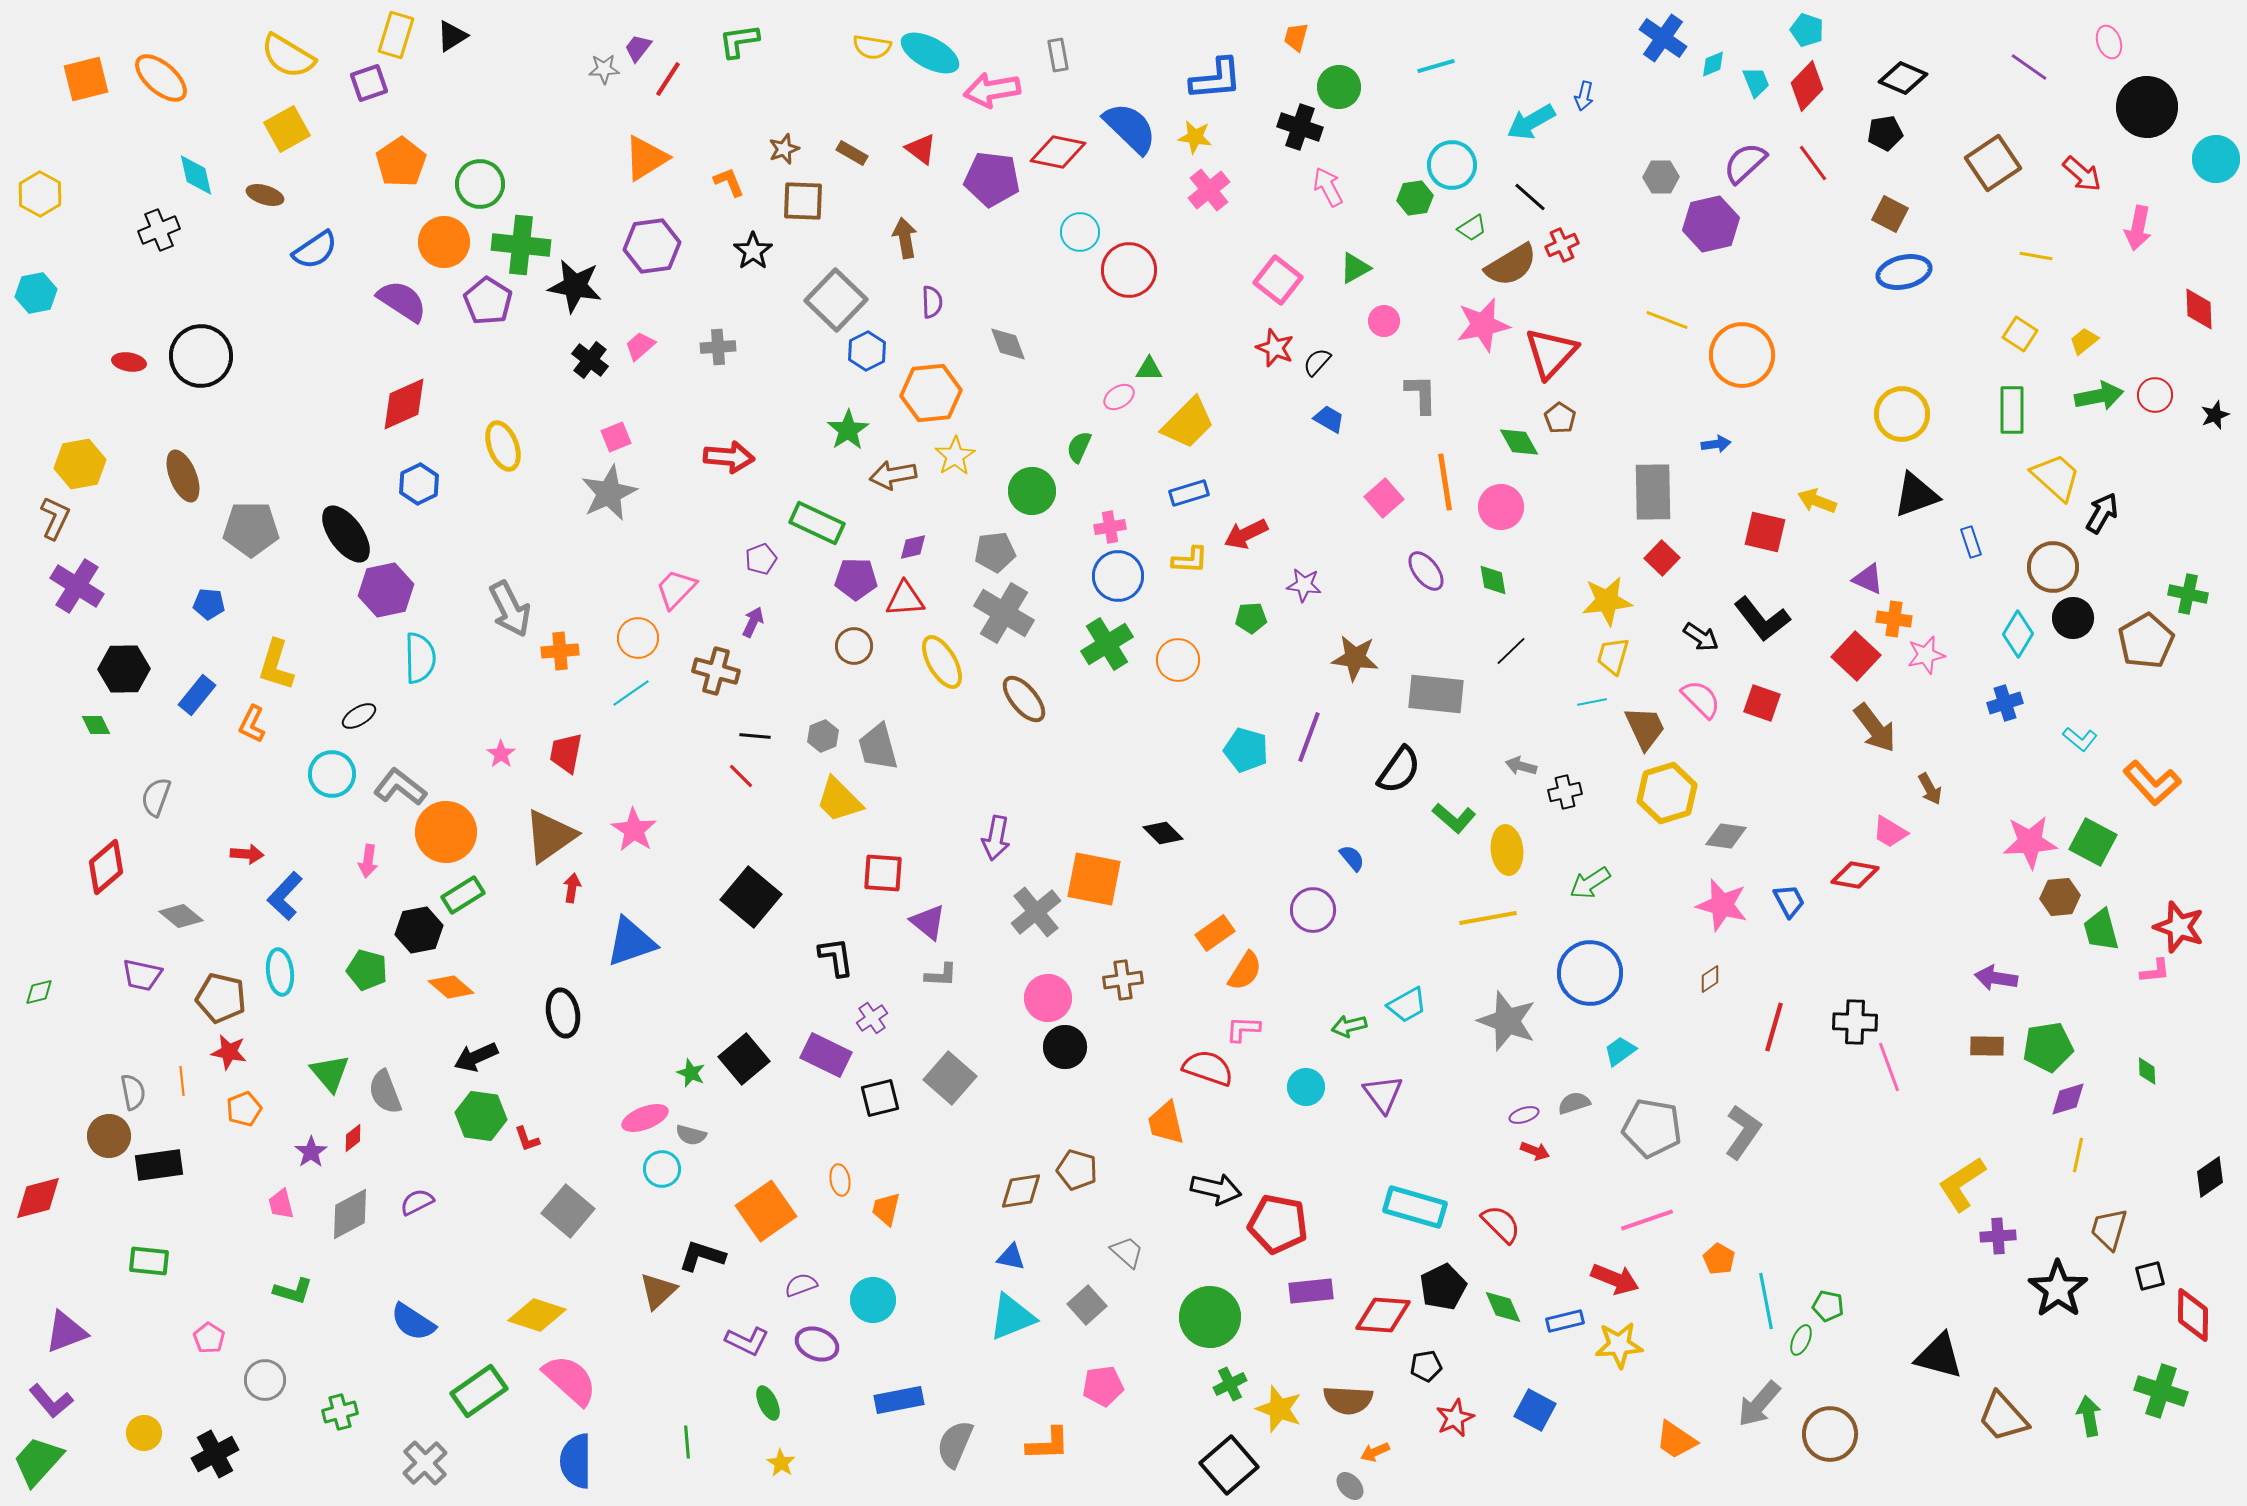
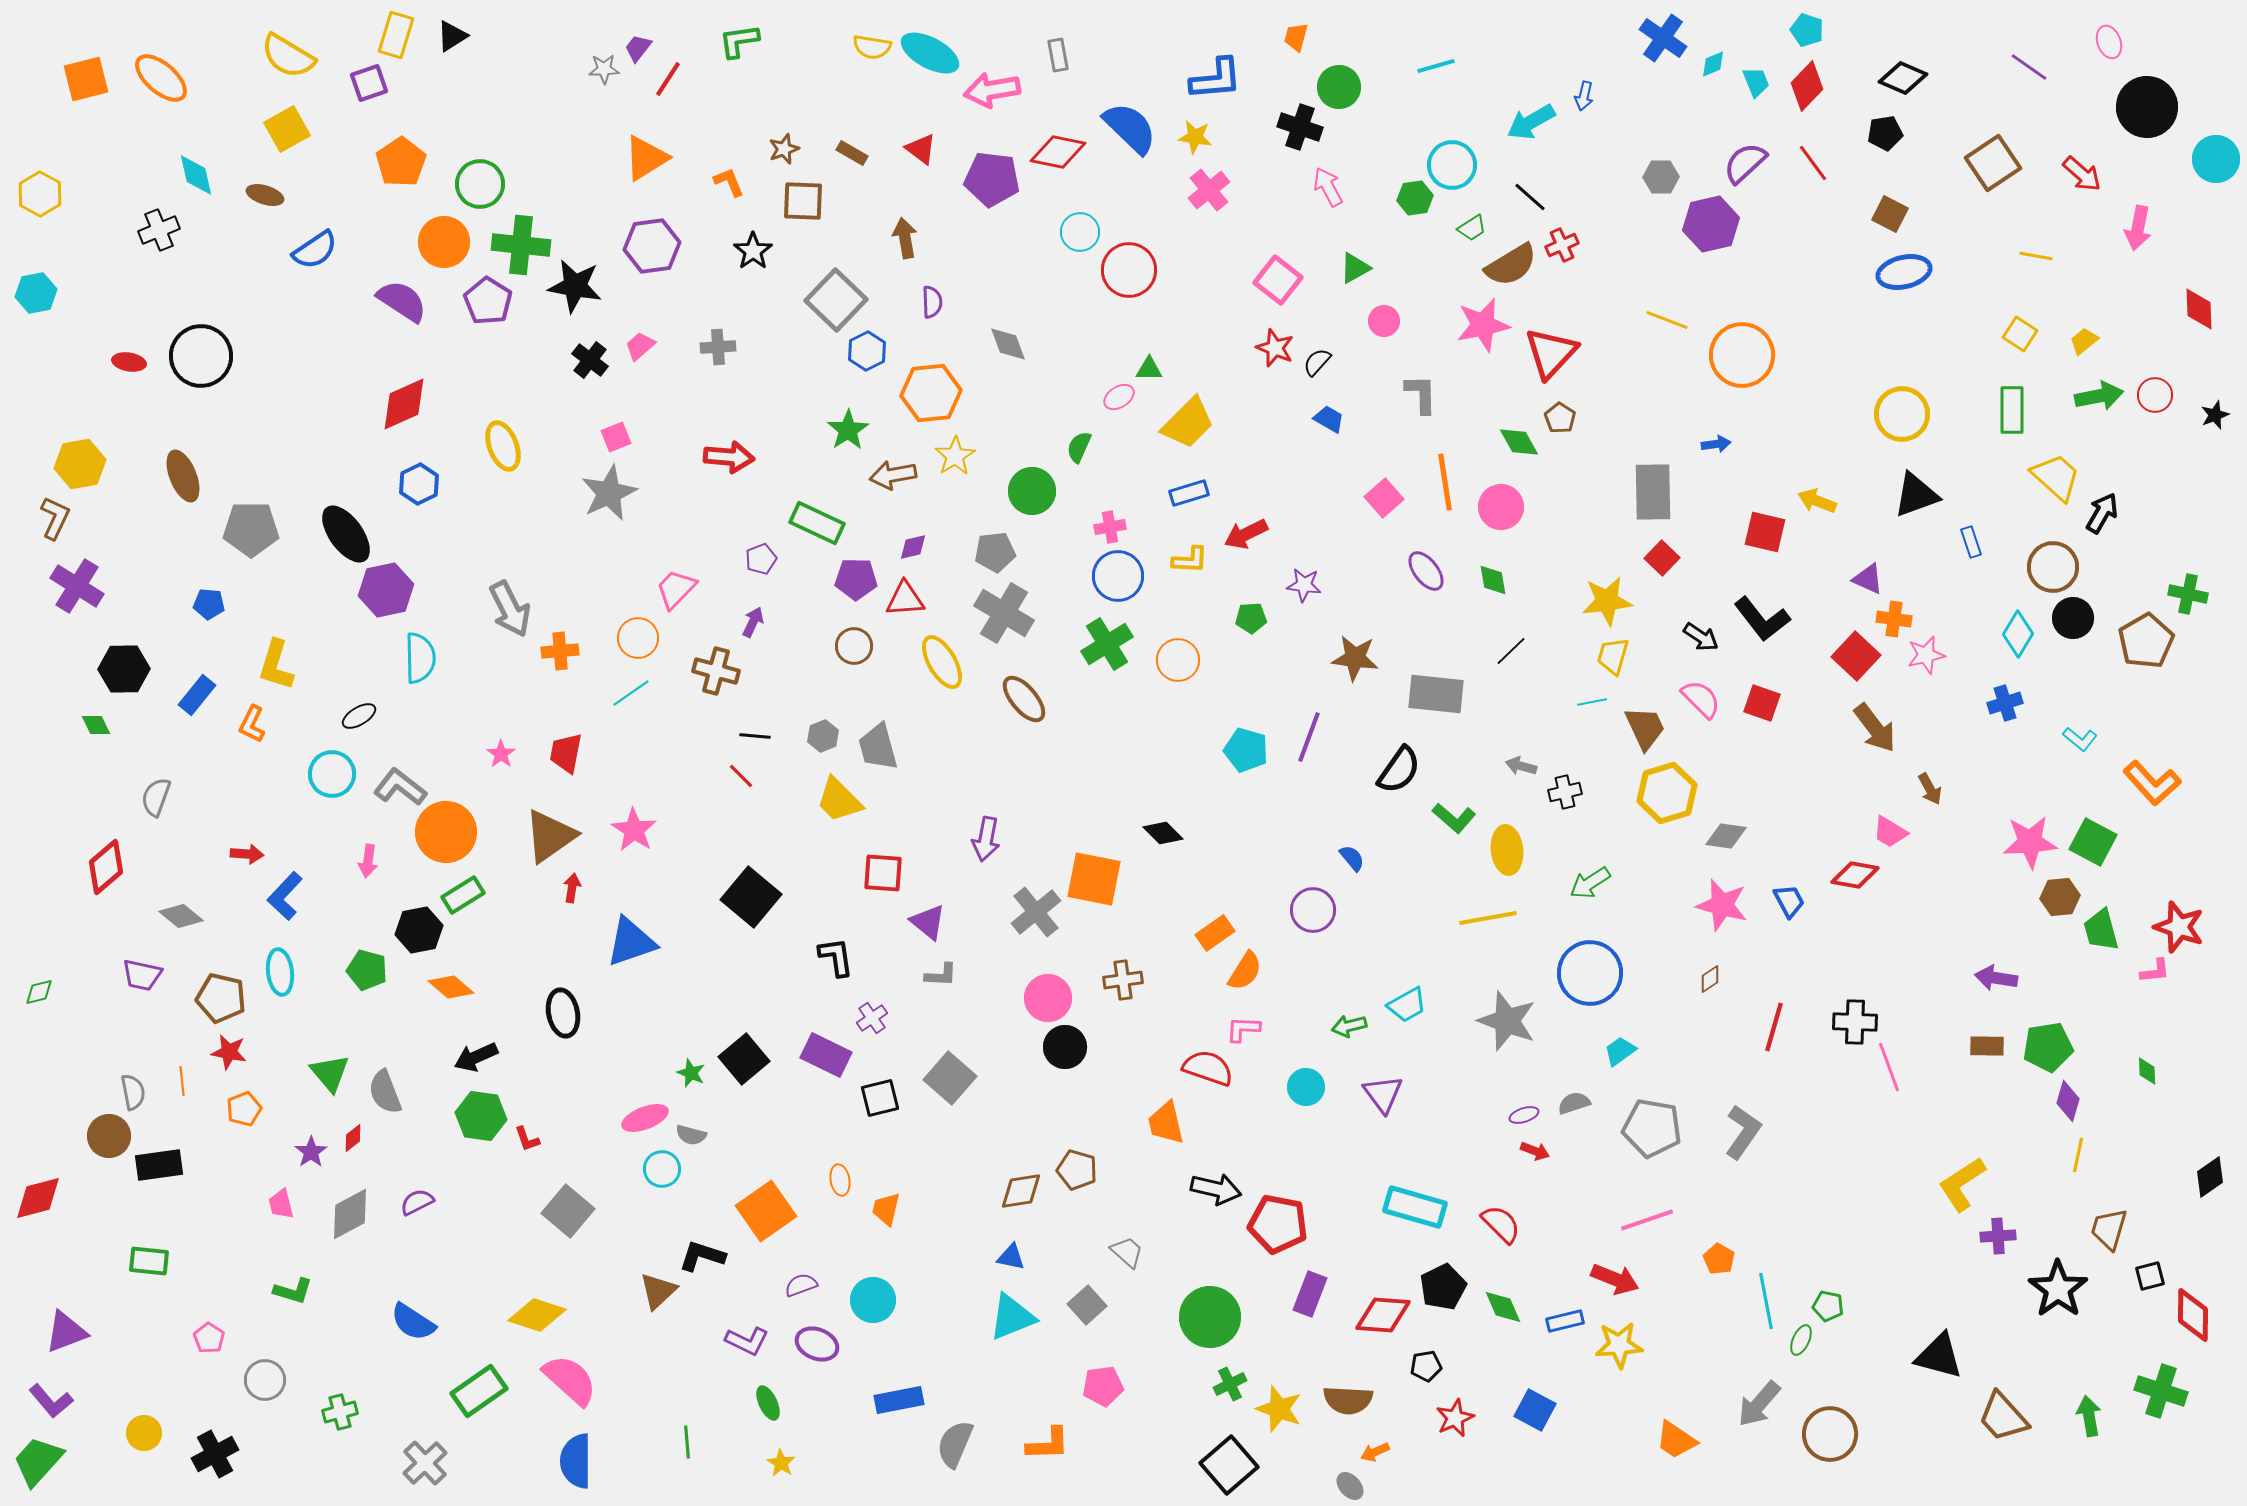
purple arrow at (996, 838): moved 10 px left, 1 px down
purple diamond at (2068, 1099): moved 2 px down; rotated 57 degrees counterclockwise
purple rectangle at (1311, 1291): moved 1 px left, 3 px down; rotated 63 degrees counterclockwise
